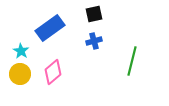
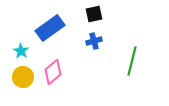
yellow circle: moved 3 px right, 3 px down
